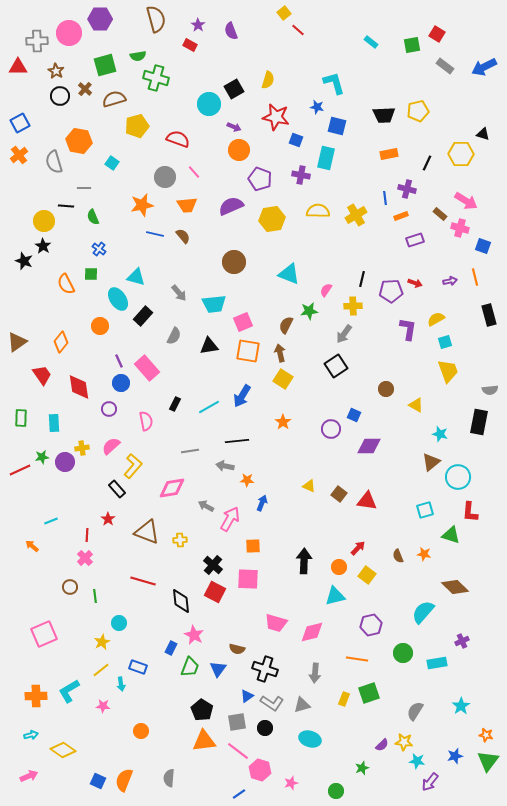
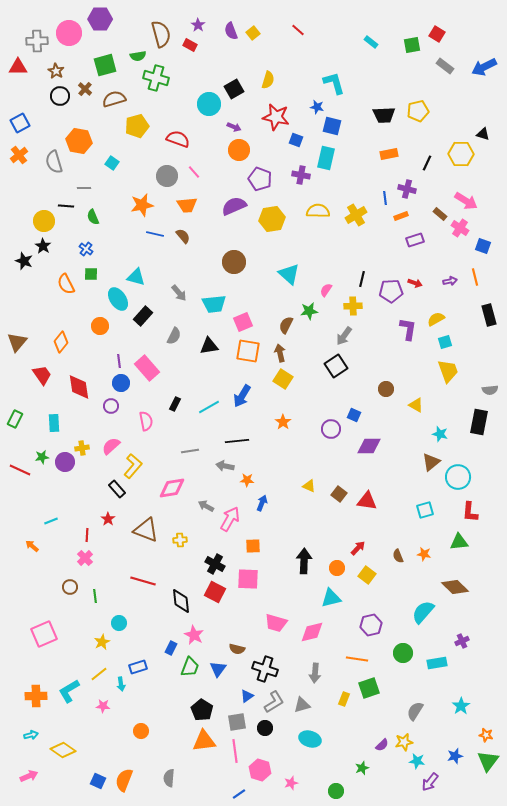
yellow square at (284, 13): moved 31 px left, 20 px down
brown semicircle at (156, 19): moved 5 px right, 15 px down
blue square at (337, 126): moved 5 px left
gray circle at (165, 177): moved 2 px right, 1 px up
purple semicircle at (231, 206): moved 3 px right
pink cross at (460, 228): rotated 18 degrees clockwise
blue cross at (99, 249): moved 13 px left
cyan triangle at (289, 274): rotated 20 degrees clockwise
gray arrow at (344, 334): moved 2 px down
brown triangle at (17, 342): rotated 15 degrees counterclockwise
purple line at (119, 361): rotated 16 degrees clockwise
purple circle at (109, 409): moved 2 px right, 3 px up
green rectangle at (21, 418): moved 6 px left, 1 px down; rotated 24 degrees clockwise
red line at (20, 470): rotated 50 degrees clockwise
brown triangle at (147, 532): moved 1 px left, 2 px up
green triangle at (451, 535): moved 8 px right, 7 px down; rotated 24 degrees counterclockwise
black cross at (213, 565): moved 2 px right, 1 px up; rotated 12 degrees counterclockwise
orange circle at (339, 567): moved 2 px left, 1 px down
cyan triangle at (335, 596): moved 4 px left, 2 px down
blue rectangle at (138, 667): rotated 36 degrees counterclockwise
yellow line at (101, 670): moved 2 px left, 4 px down
green square at (369, 693): moved 5 px up
gray L-shape at (272, 703): moved 2 px right, 1 px up; rotated 65 degrees counterclockwise
yellow star at (404, 742): rotated 18 degrees counterclockwise
pink line at (238, 751): moved 3 px left; rotated 45 degrees clockwise
